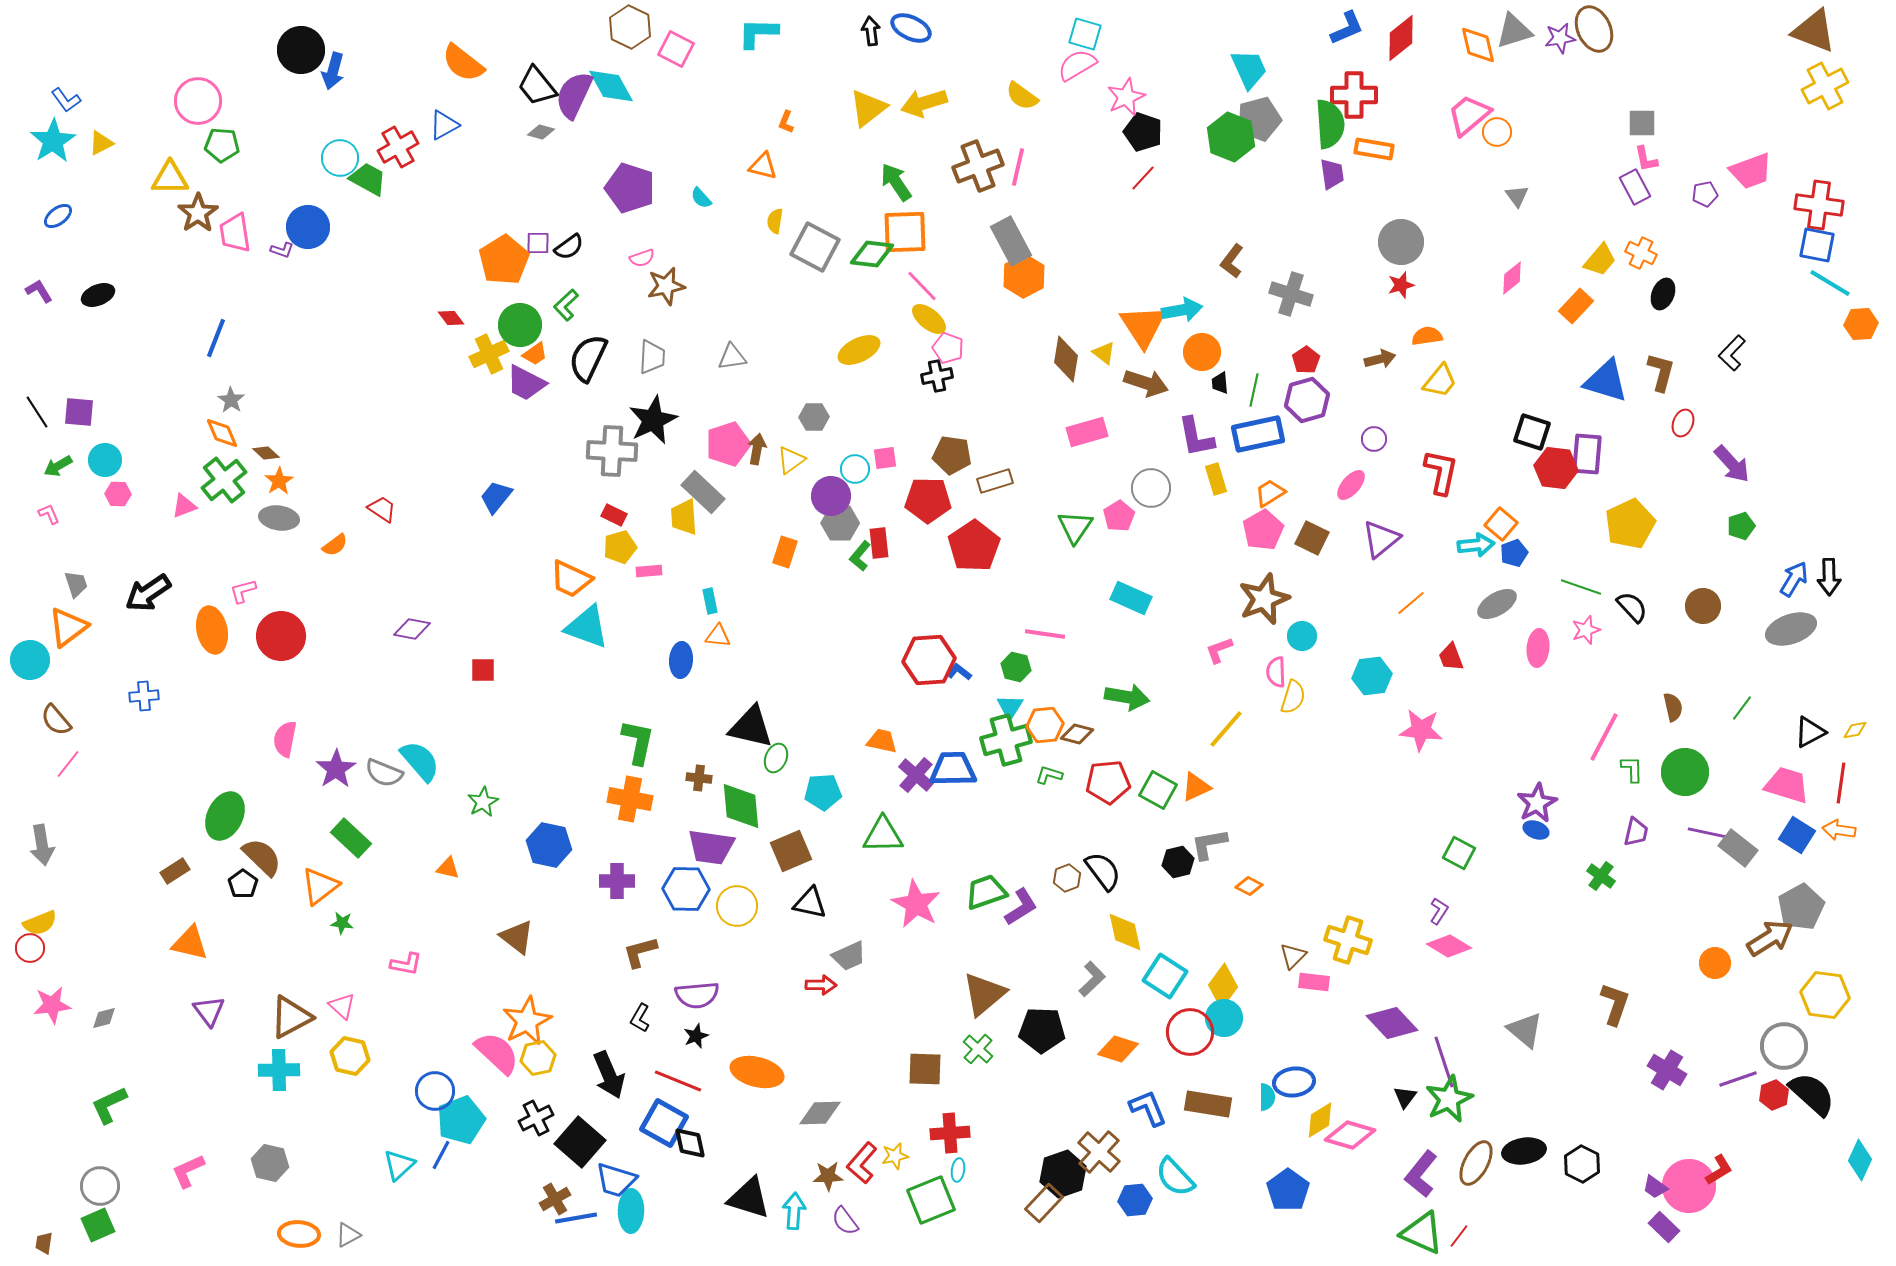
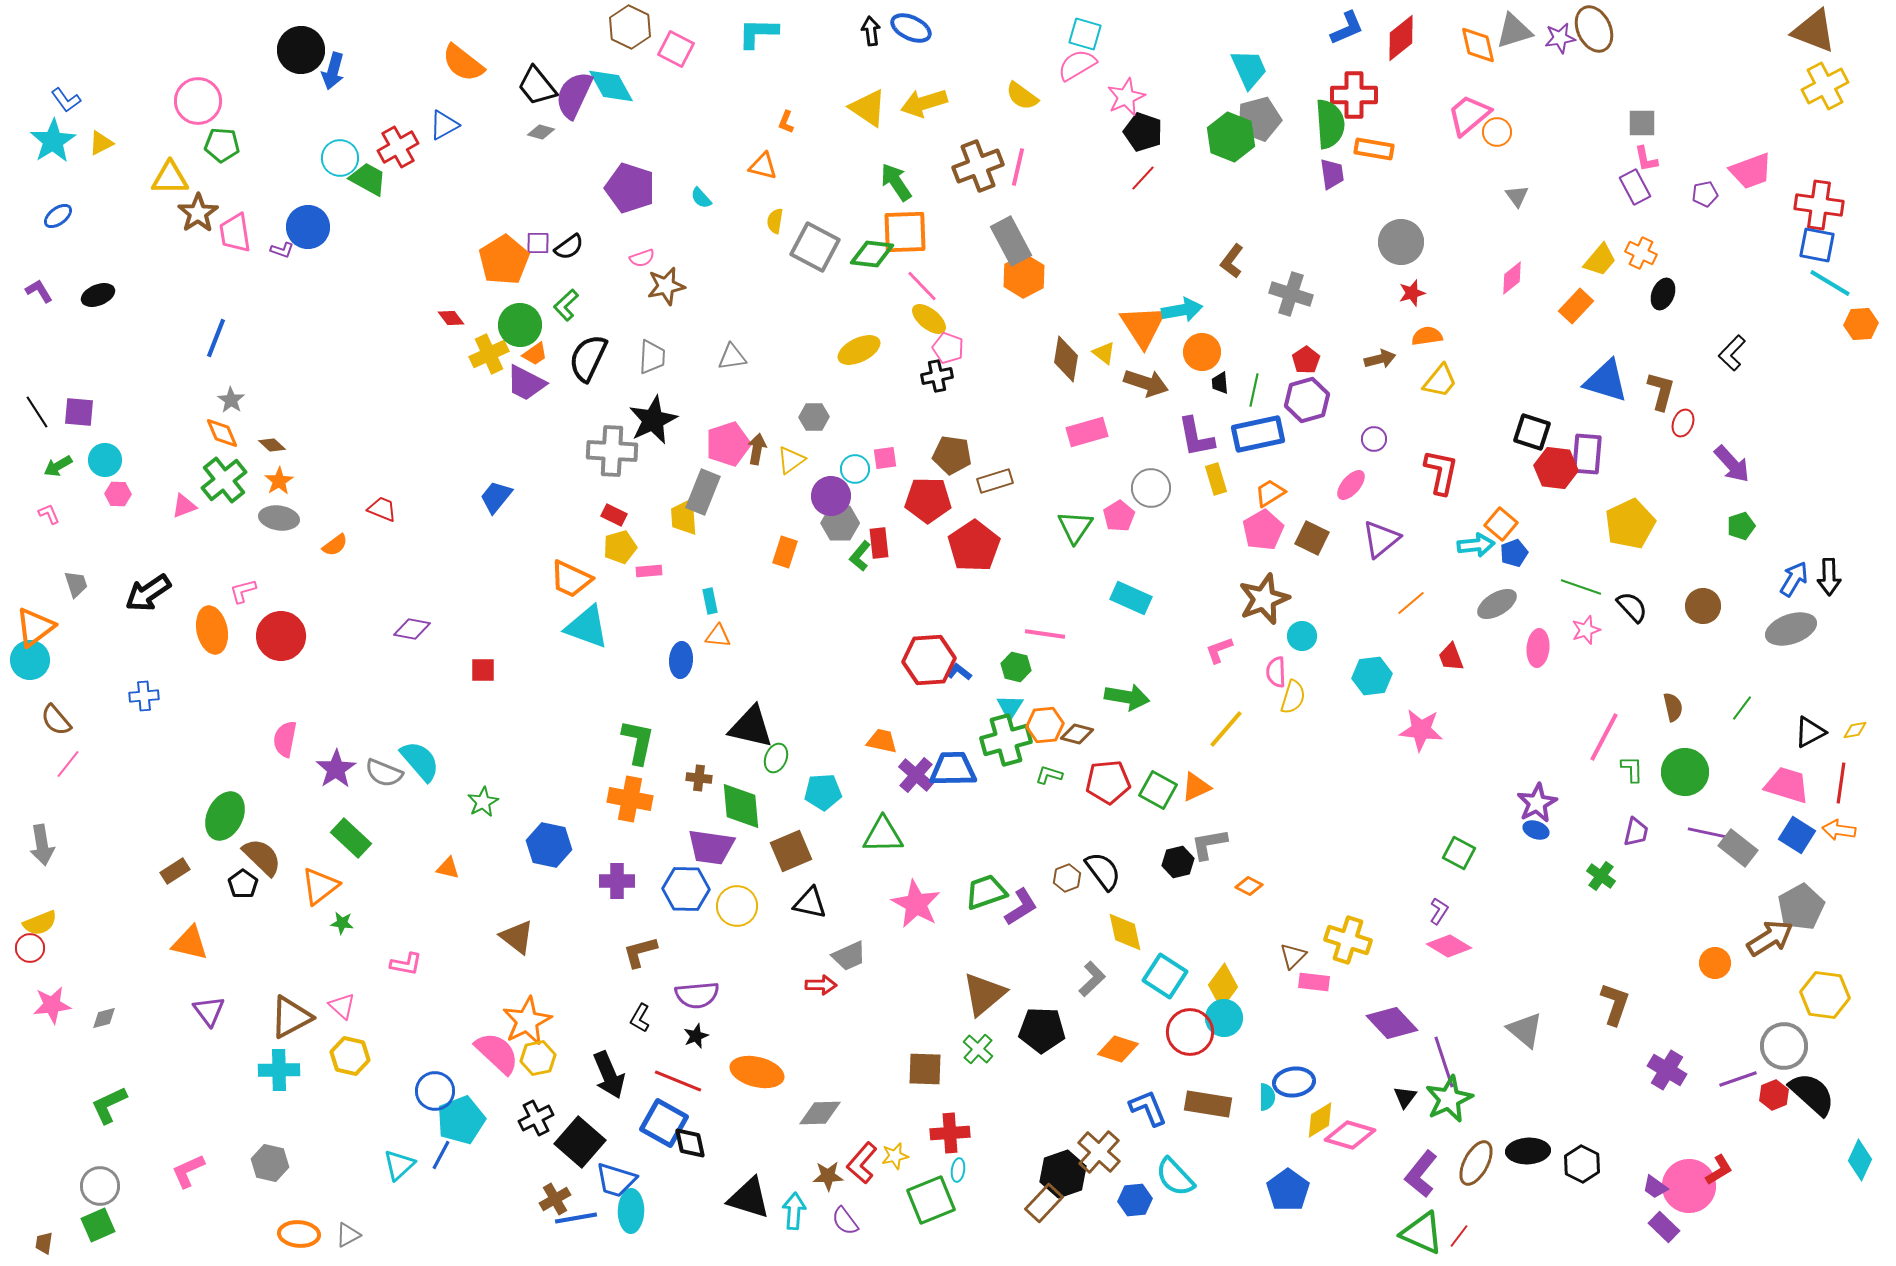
yellow triangle at (868, 108): rotated 48 degrees counterclockwise
red star at (1401, 285): moved 11 px right, 8 px down
brown L-shape at (1661, 372): moved 19 px down
brown diamond at (266, 453): moved 6 px right, 8 px up
gray rectangle at (703, 492): rotated 69 degrees clockwise
red trapezoid at (382, 509): rotated 12 degrees counterclockwise
orange triangle at (68, 627): moved 33 px left
black ellipse at (1524, 1151): moved 4 px right; rotated 6 degrees clockwise
